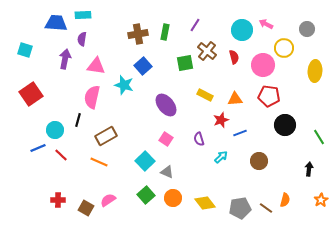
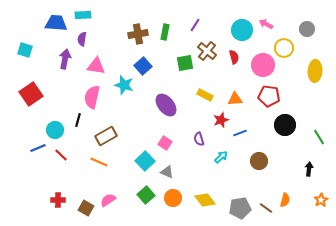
pink square at (166, 139): moved 1 px left, 4 px down
yellow diamond at (205, 203): moved 3 px up
